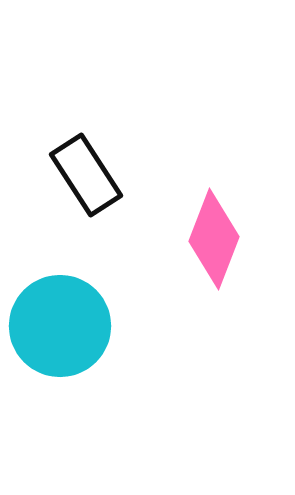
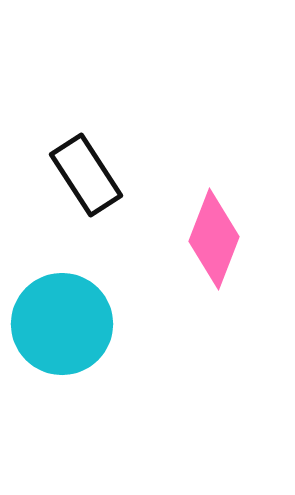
cyan circle: moved 2 px right, 2 px up
